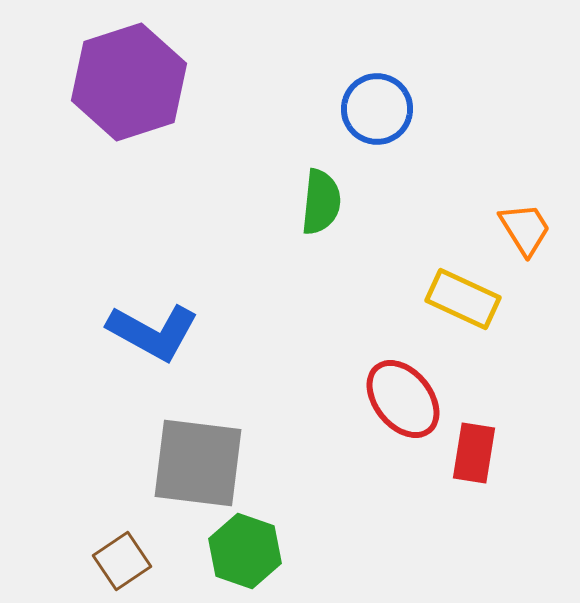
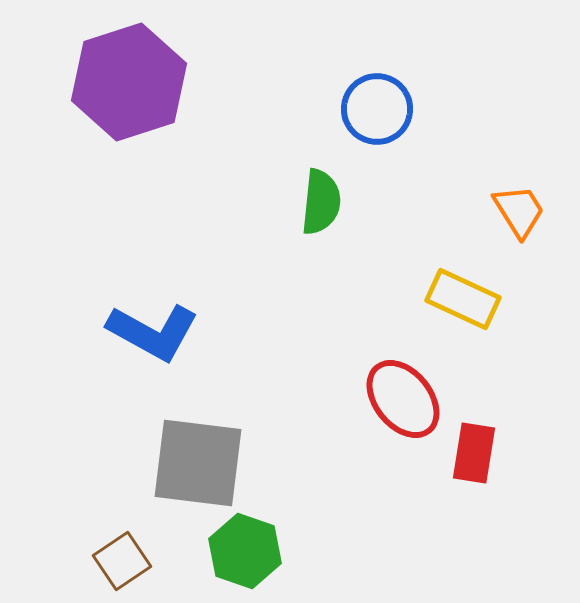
orange trapezoid: moved 6 px left, 18 px up
